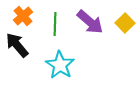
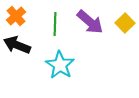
orange cross: moved 7 px left
black arrow: rotated 28 degrees counterclockwise
